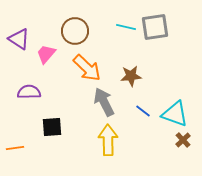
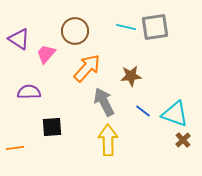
orange arrow: rotated 92 degrees counterclockwise
